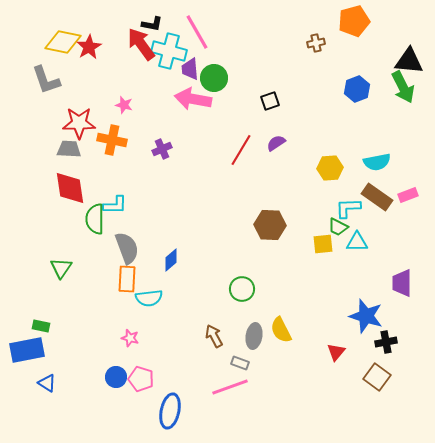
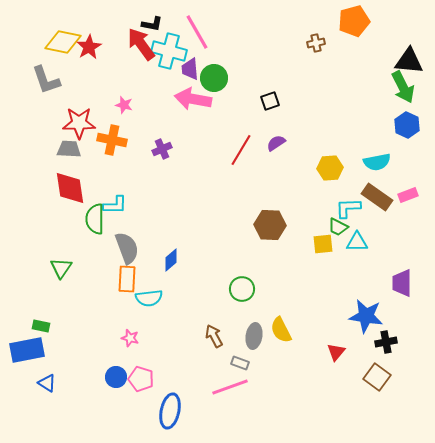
blue hexagon at (357, 89): moved 50 px right, 36 px down; rotated 15 degrees counterclockwise
blue star at (366, 316): rotated 8 degrees counterclockwise
